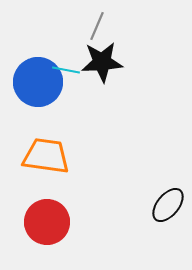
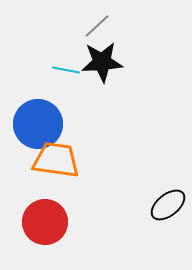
gray line: rotated 24 degrees clockwise
blue circle: moved 42 px down
orange trapezoid: moved 10 px right, 4 px down
black ellipse: rotated 12 degrees clockwise
red circle: moved 2 px left
